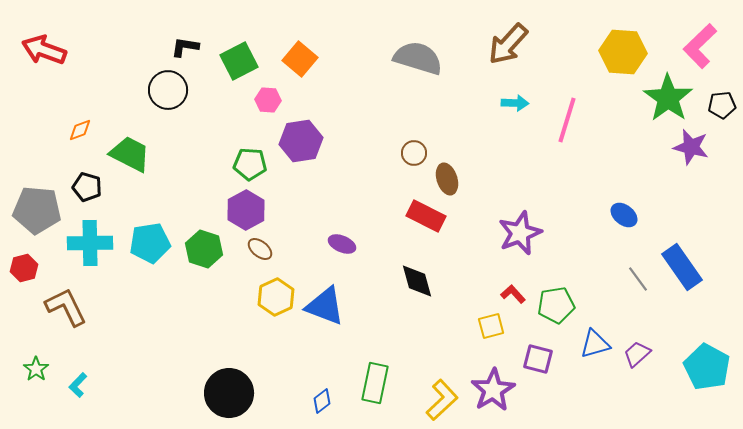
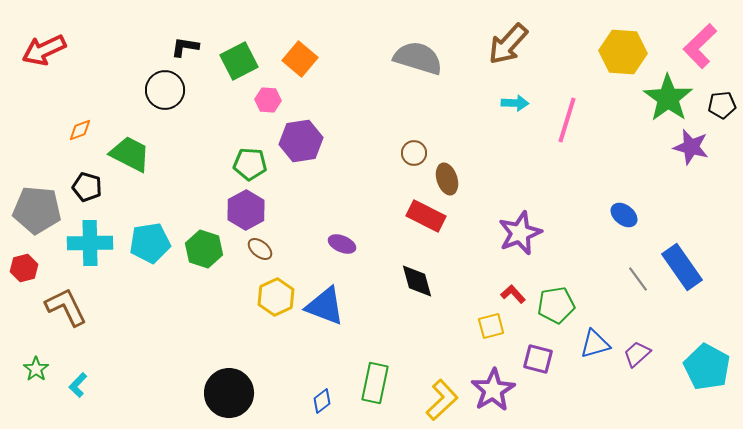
red arrow at (44, 50): rotated 45 degrees counterclockwise
black circle at (168, 90): moved 3 px left
